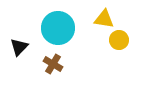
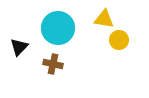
brown cross: rotated 18 degrees counterclockwise
